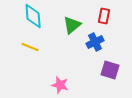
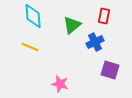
pink star: moved 1 px up
